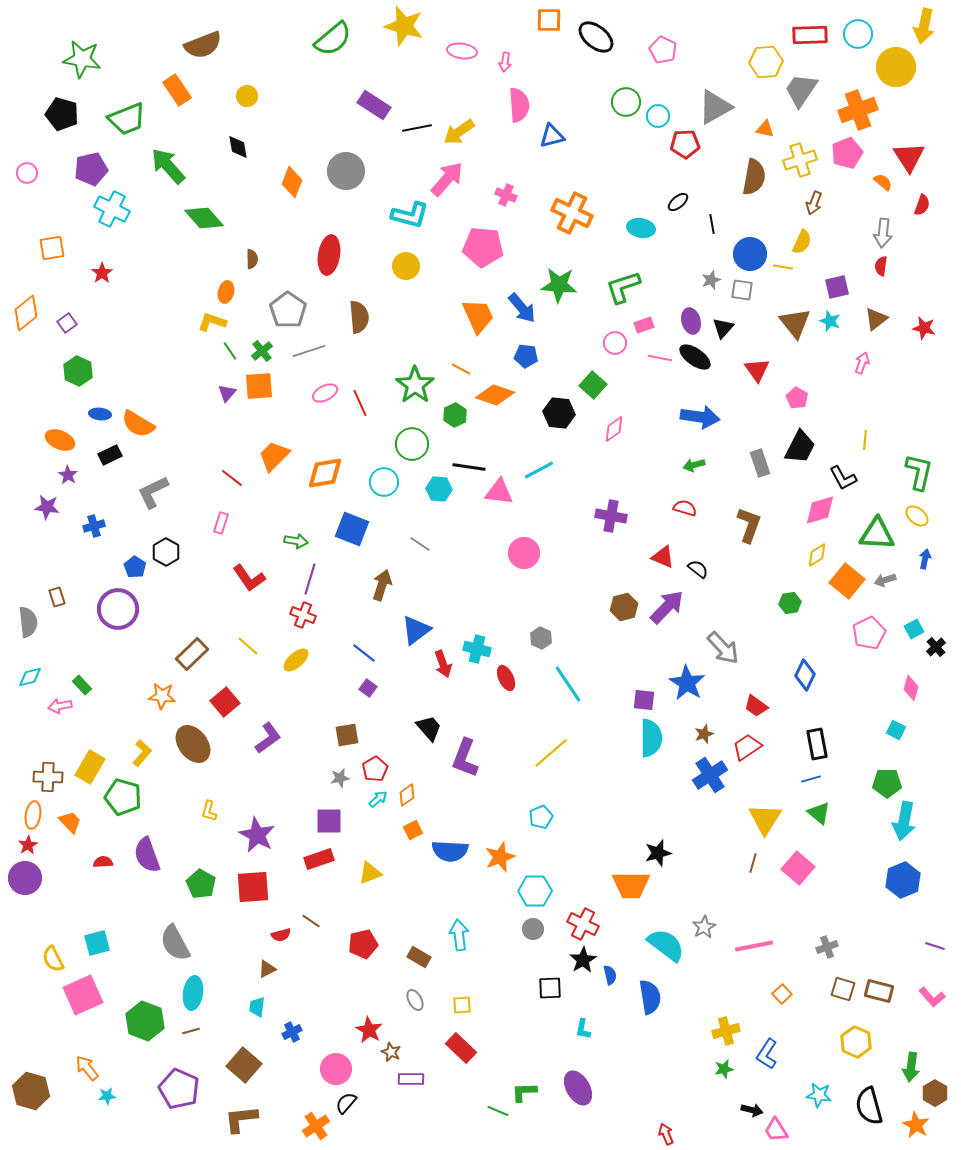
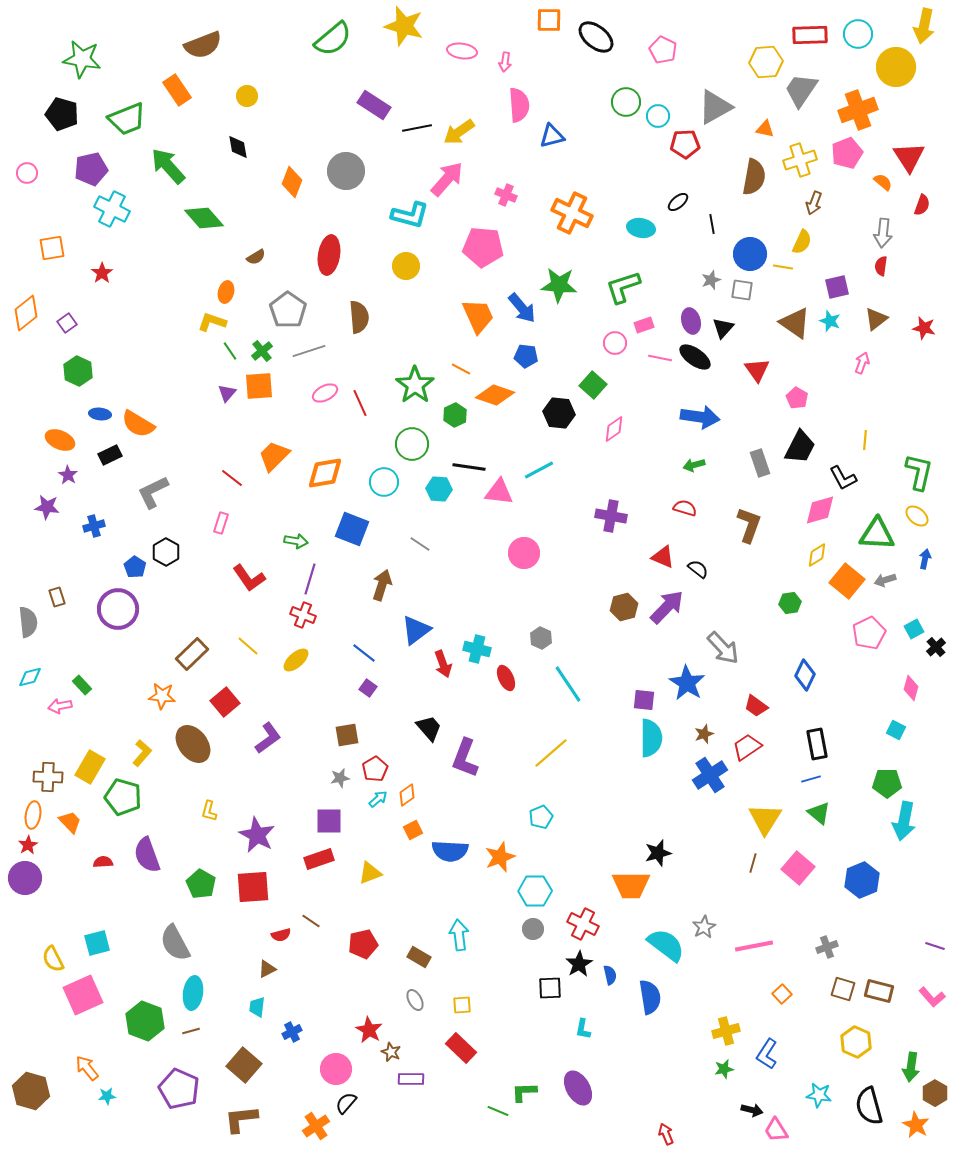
brown semicircle at (252, 259): moved 4 px right, 2 px up; rotated 60 degrees clockwise
brown triangle at (795, 323): rotated 16 degrees counterclockwise
blue hexagon at (903, 880): moved 41 px left
black star at (583, 960): moved 4 px left, 4 px down
